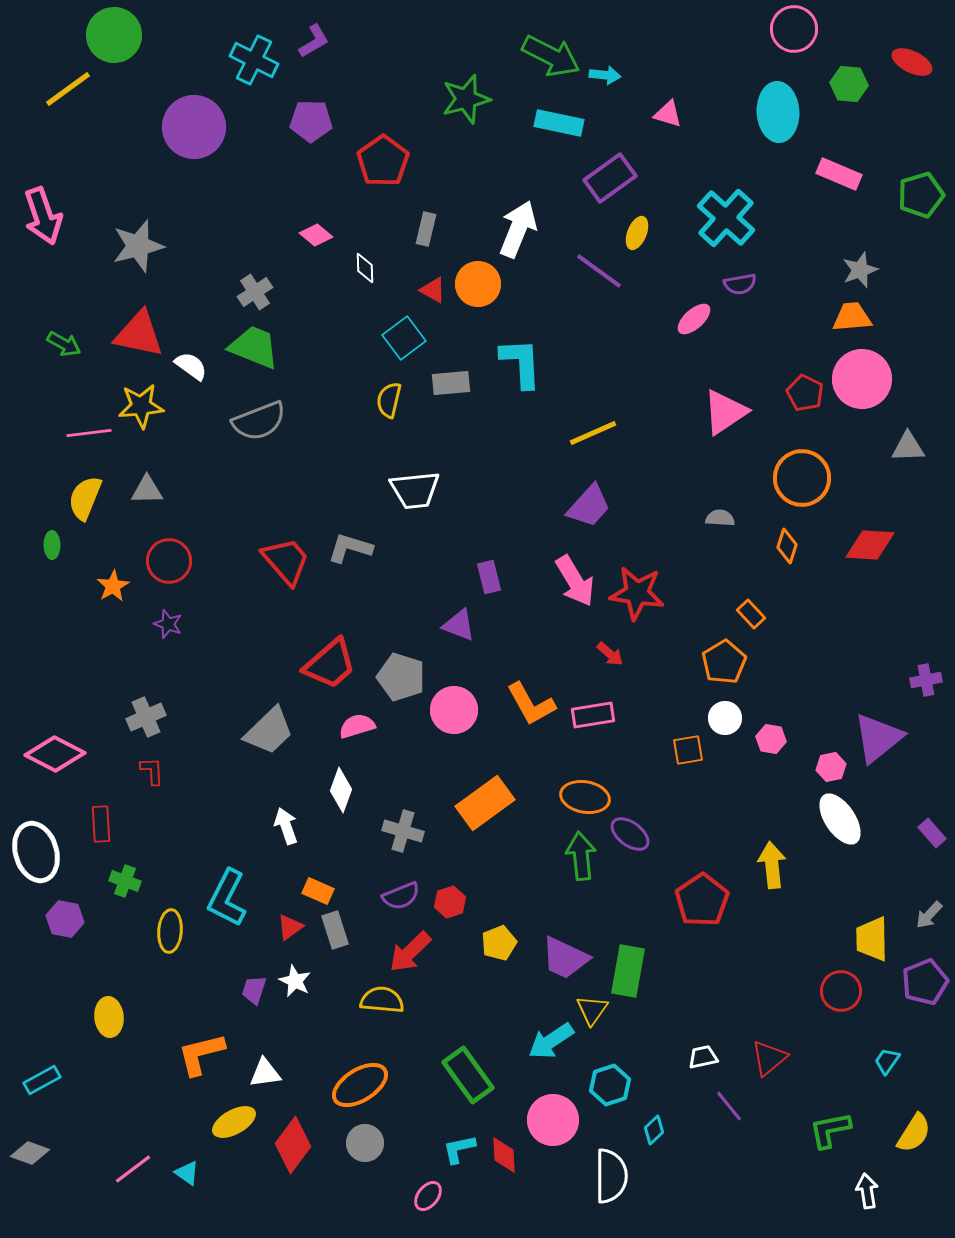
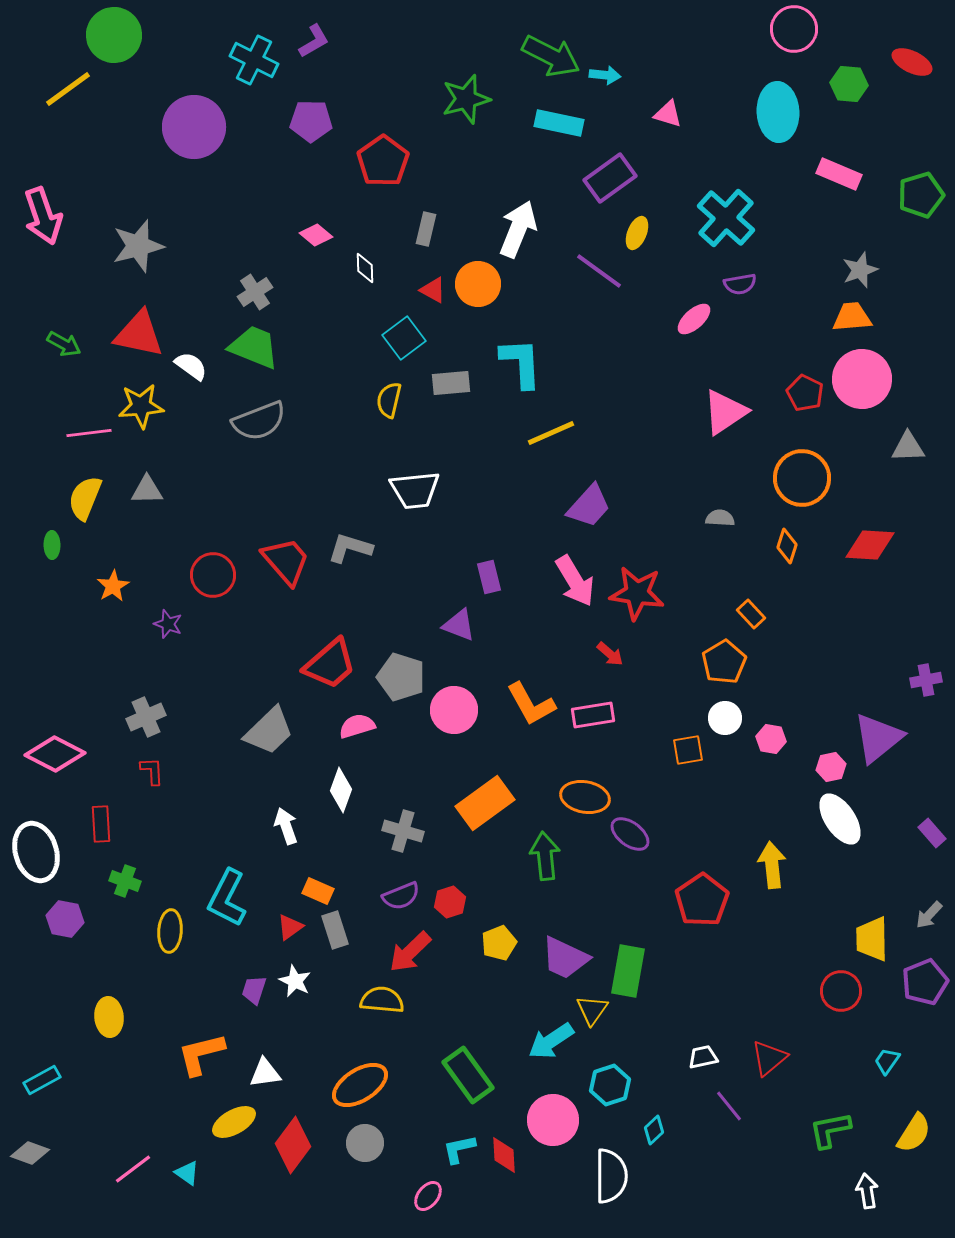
yellow line at (593, 433): moved 42 px left
red circle at (169, 561): moved 44 px right, 14 px down
green arrow at (581, 856): moved 36 px left
